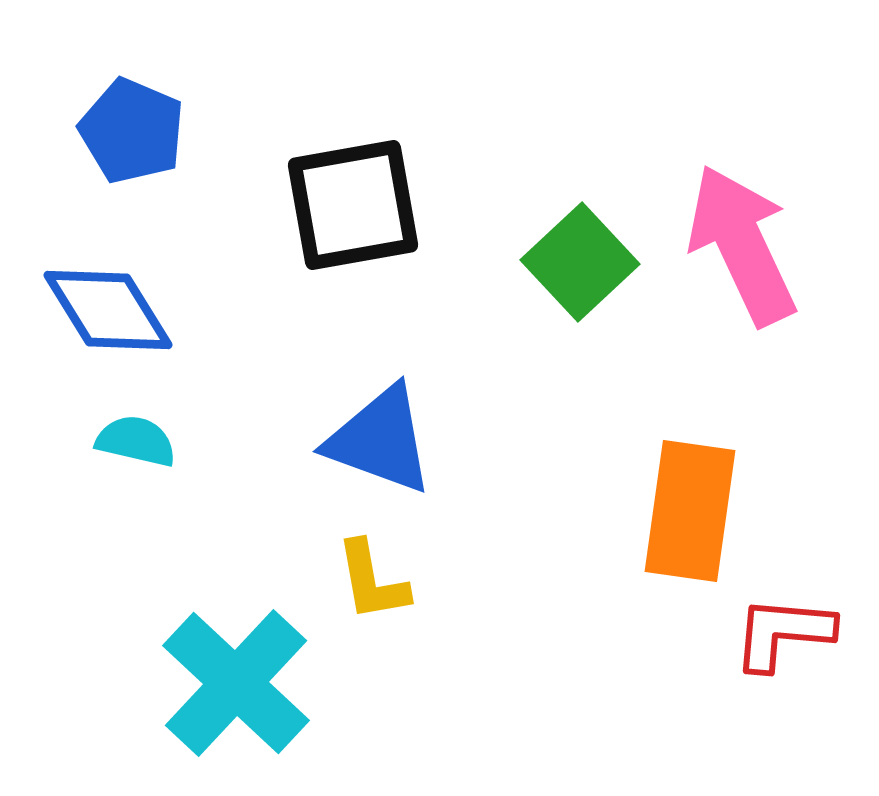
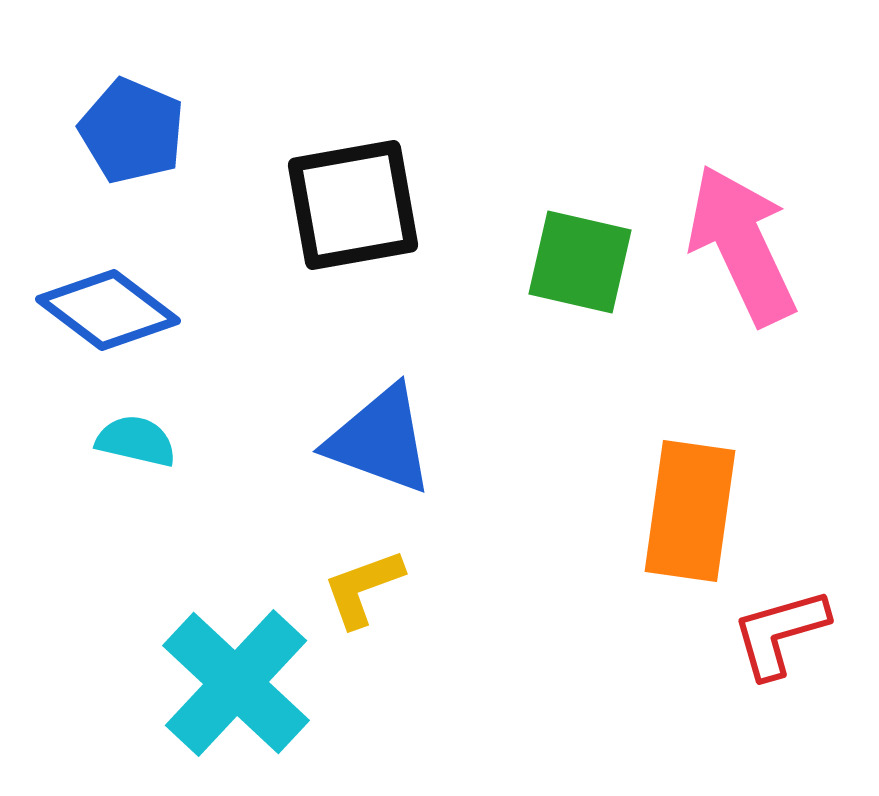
green square: rotated 34 degrees counterclockwise
blue diamond: rotated 21 degrees counterclockwise
yellow L-shape: moved 9 px left, 7 px down; rotated 80 degrees clockwise
red L-shape: moved 3 px left; rotated 21 degrees counterclockwise
